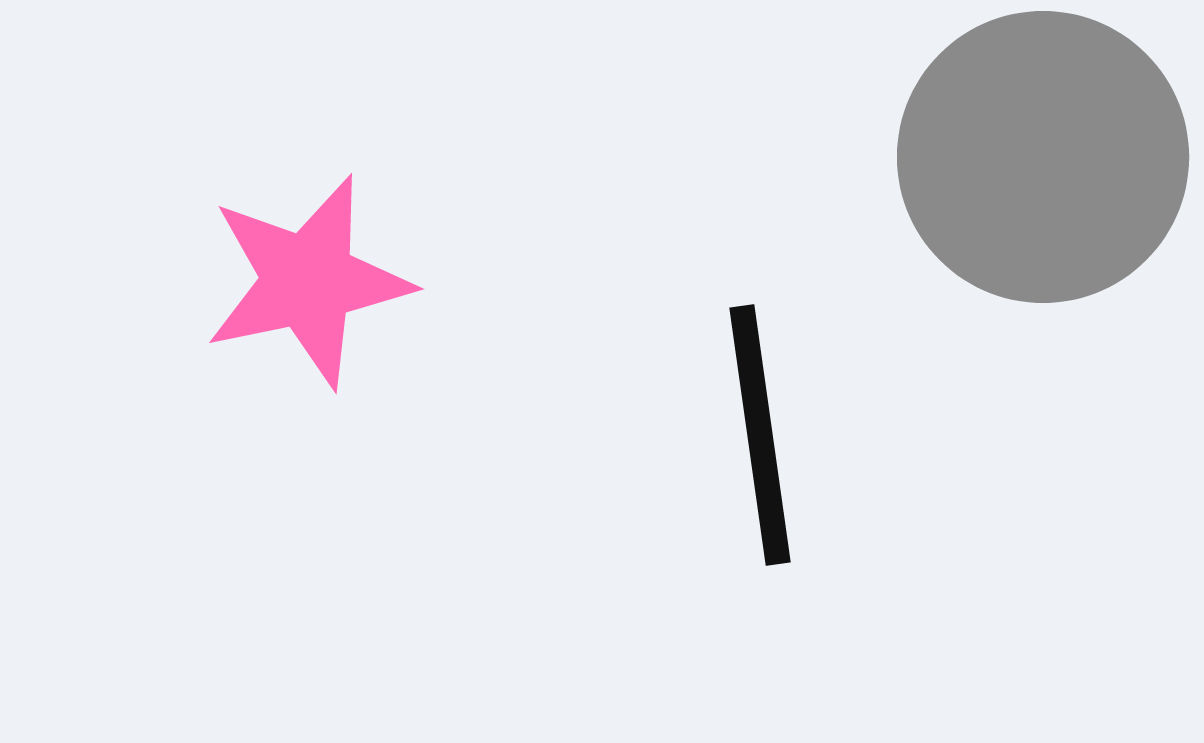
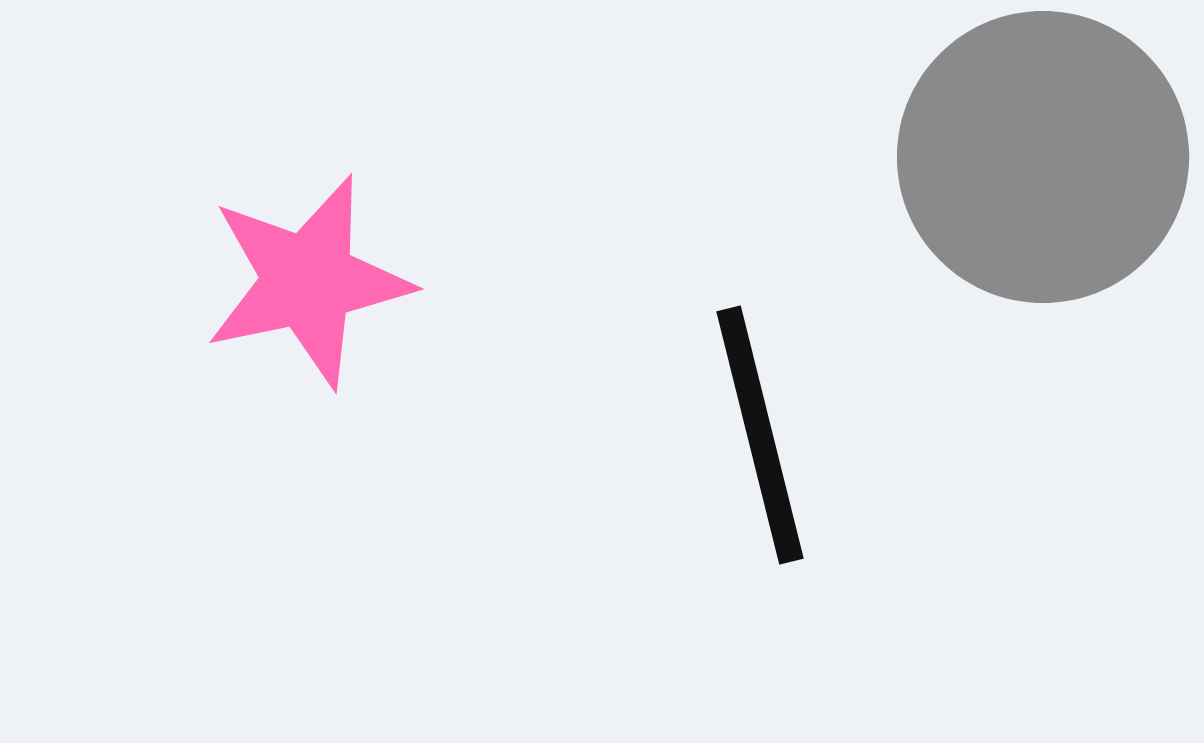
black line: rotated 6 degrees counterclockwise
